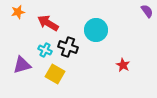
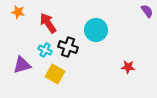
orange star: rotated 24 degrees clockwise
red arrow: rotated 25 degrees clockwise
red star: moved 5 px right, 2 px down; rotated 24 degrees counterclockwise
